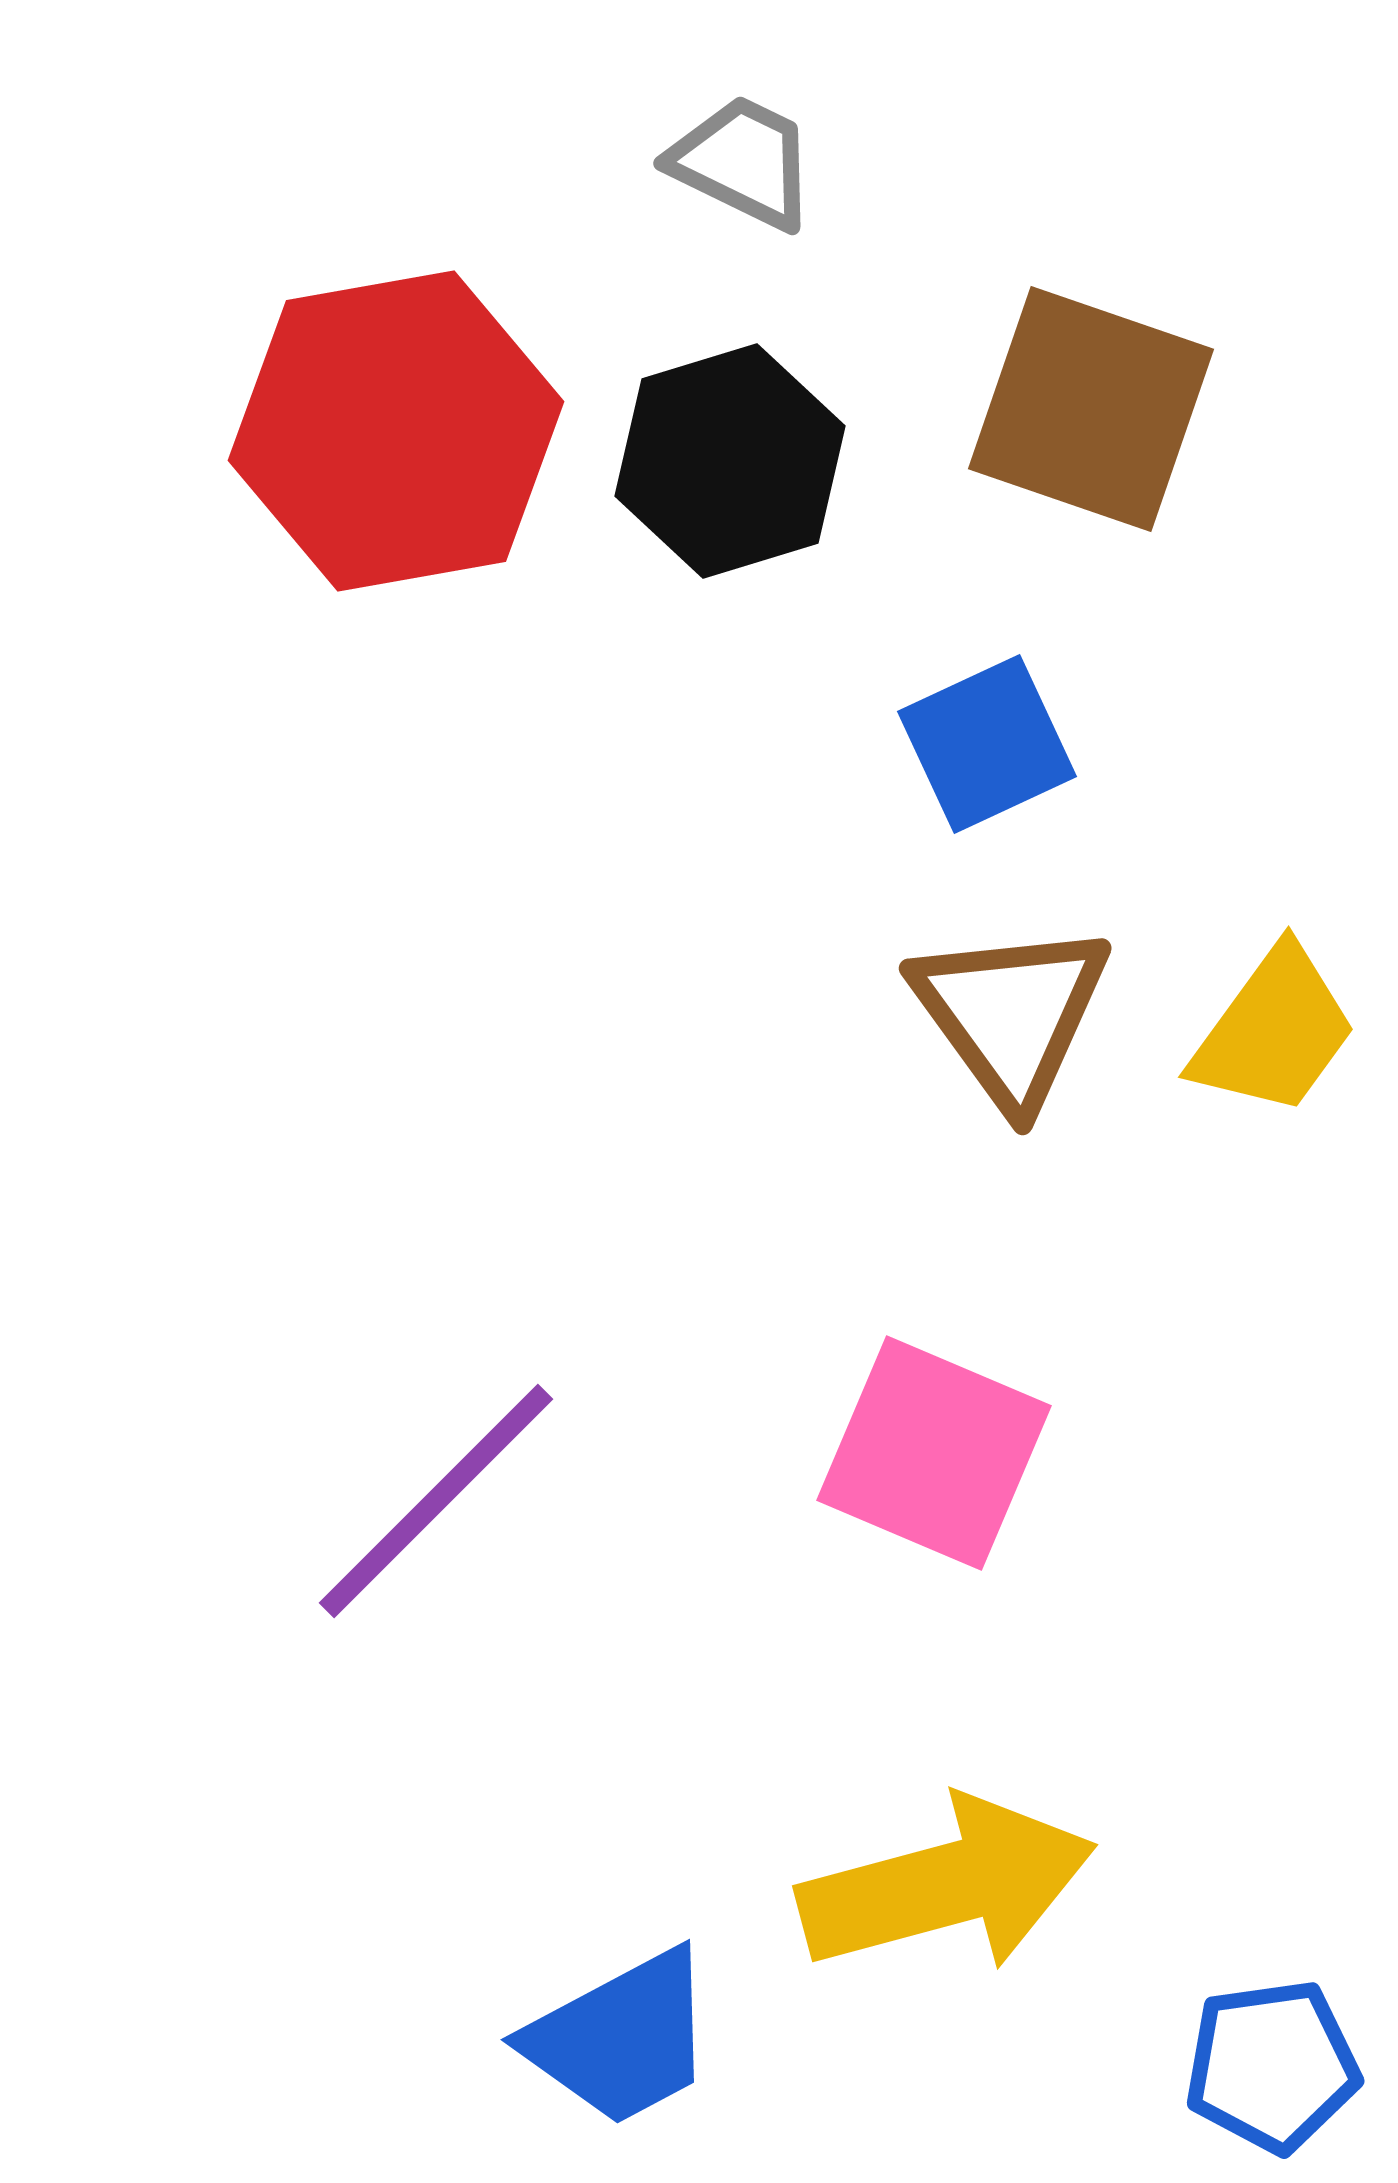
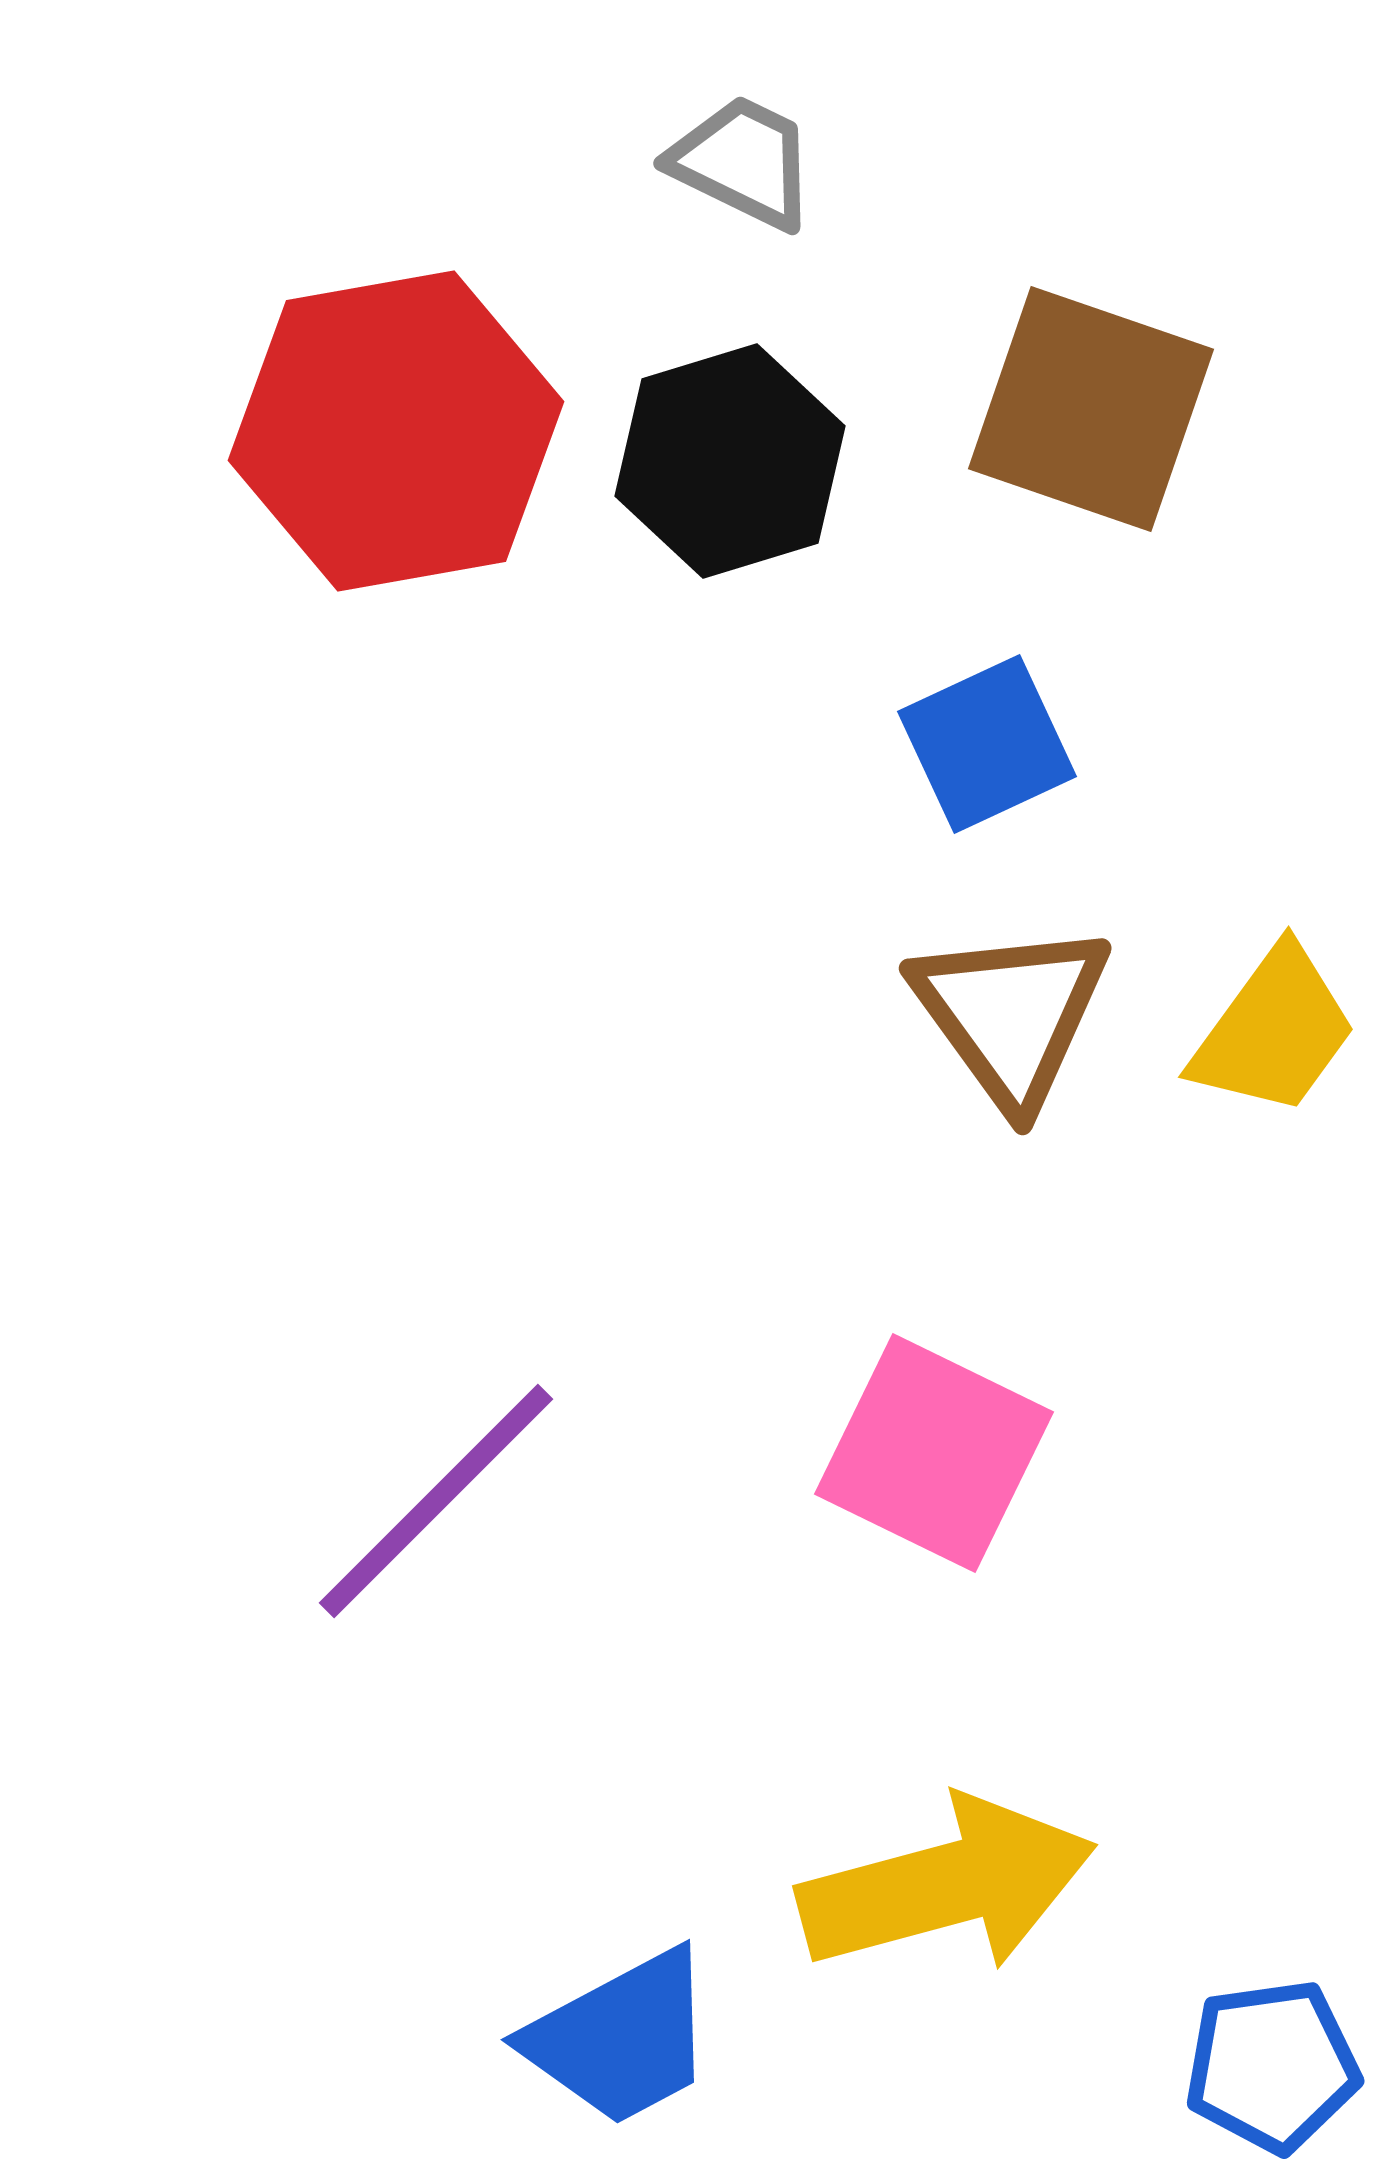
pink square: rotated 3 degrees clockwise
